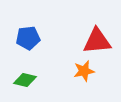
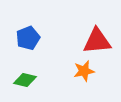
blue pentagon: rotated 15 degrees counterclockwise
